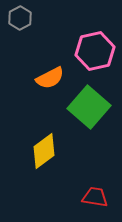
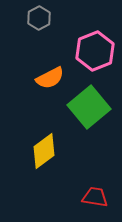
gray hexagon: moved 19 px right
pink hexagon: rotated 9 degrees counterclockwise
green square: rotated 9 degrees clockwise
